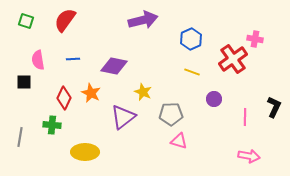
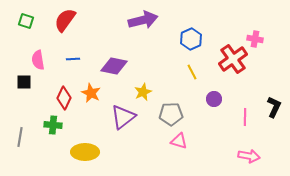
yellow line: rotated 42 degrees clockwise
yellow star: rotated 24 degrees clockwise
green cross: moved 1 px right
